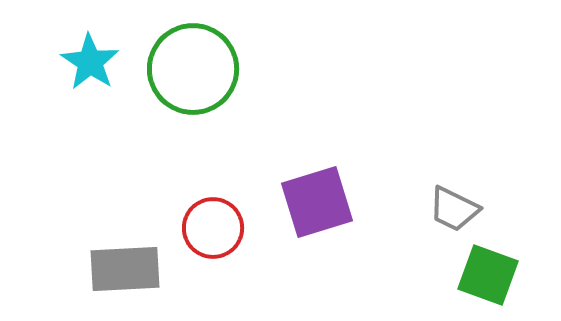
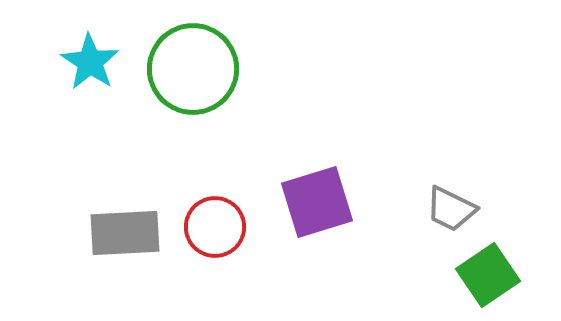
gray trapezoid: moved 3 px left
red circle: moved 2 px right, 1 px up
gray rectangle: moved 36 px up
green square: rotated 36 degrees clockwise
